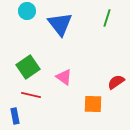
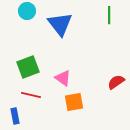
green line: moved 2 px right, 3 px up; rotated 18 degrees counterclockwise
green square: rotated 15 degrees clockwise
pink triangle: moved 1 px left, 1 px down
orange square: moved 19 px left, 2 px up; rotated 12 degrees counterclockwise
